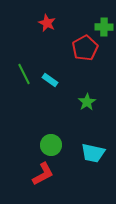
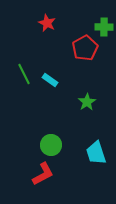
cyan trapezoid: moved 3 px right; rotated 60 degrees clockwise
